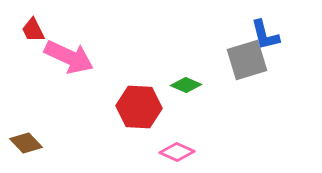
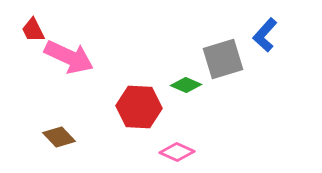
blue L-shape: rotated 56 degrees clockwise
gray square: moved 24 px left, 1 px up
brown diamond: moved 33 px right, 6 px up
